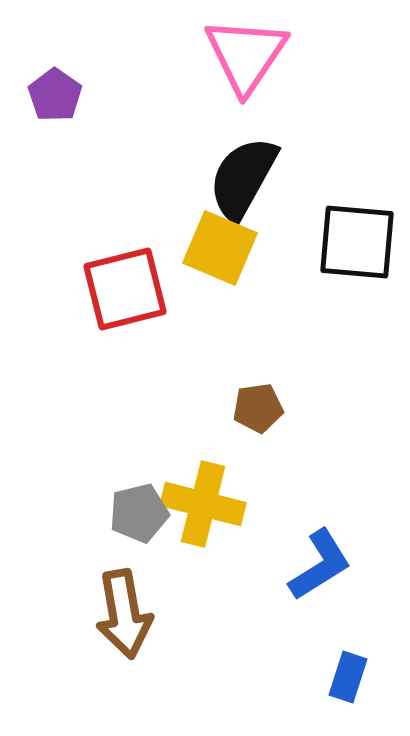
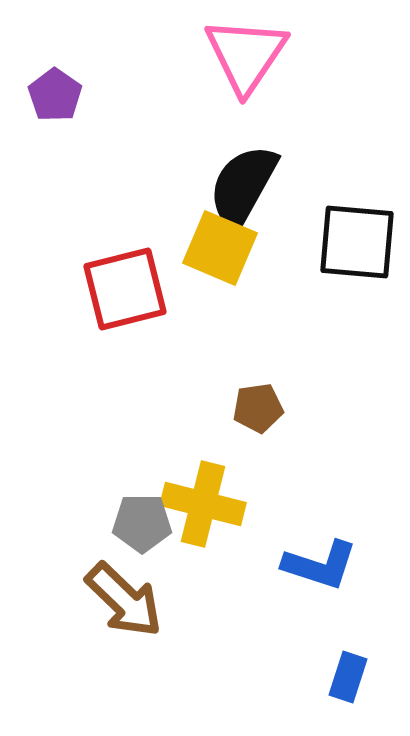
black semicircle: moved 8 px down
gray pentagon: moved 3 px right, 10 px down; rotated 14 degrees clockwise
blue L-shape: rotated 50 degrees clockwise
brown arrow: moved 14 px up; rotated 36 degrees counterclockwise
